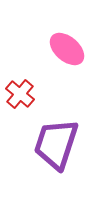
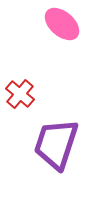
pink ellipse: moved 5 px left, 25 px up
